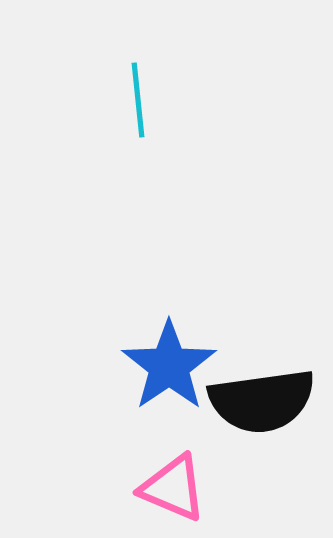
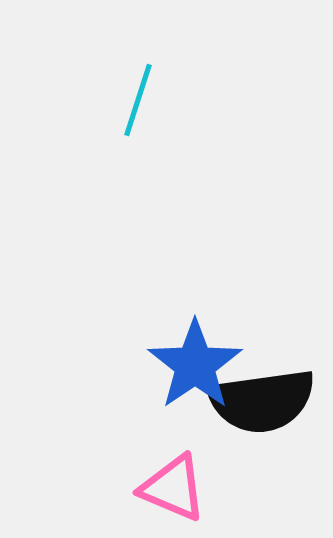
cyan line: rotated 24 degrees clockwise
blue star: moved 26 px right, 1 px up
